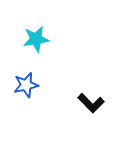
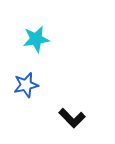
black L-shape: moved 19 px left, 15 px down
